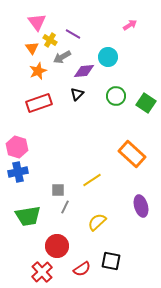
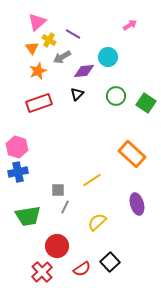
pink triangle: rotated 24 degrees clockwise
yellow cross: moved 1 px left
purple ellipse: moved 4 px left, 2 px up
black square: moved 1 px left, 1 px down; rotated 36 degrees clockwise
